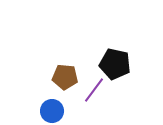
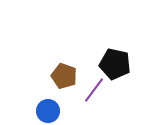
brown pentagon: moved 1 px left, 1 px up; rotated 15 degrees clockwise
blue circle: moved 4 px left
